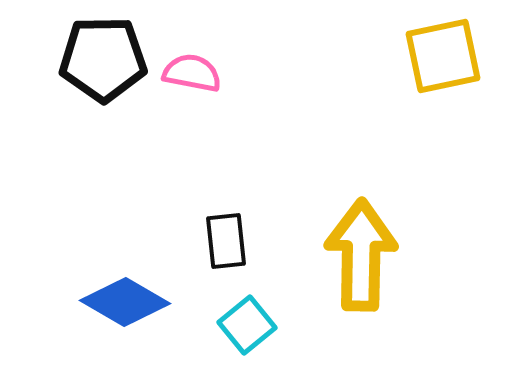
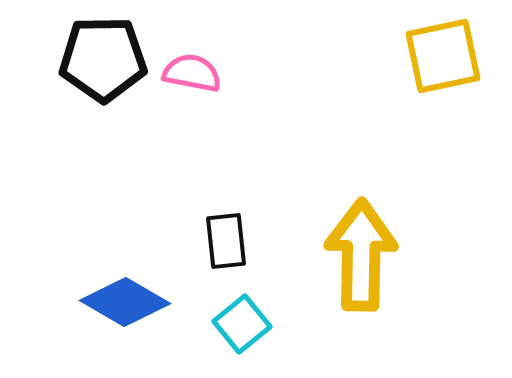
cyan square: moved 5 px left, 1 px up
